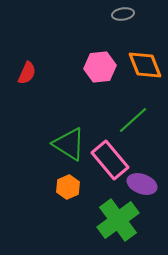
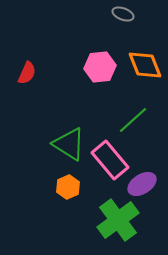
gray ellipse: rotated 30 degrees clockwise
purple ellipse: rotated 52 degrees counterclockwise
